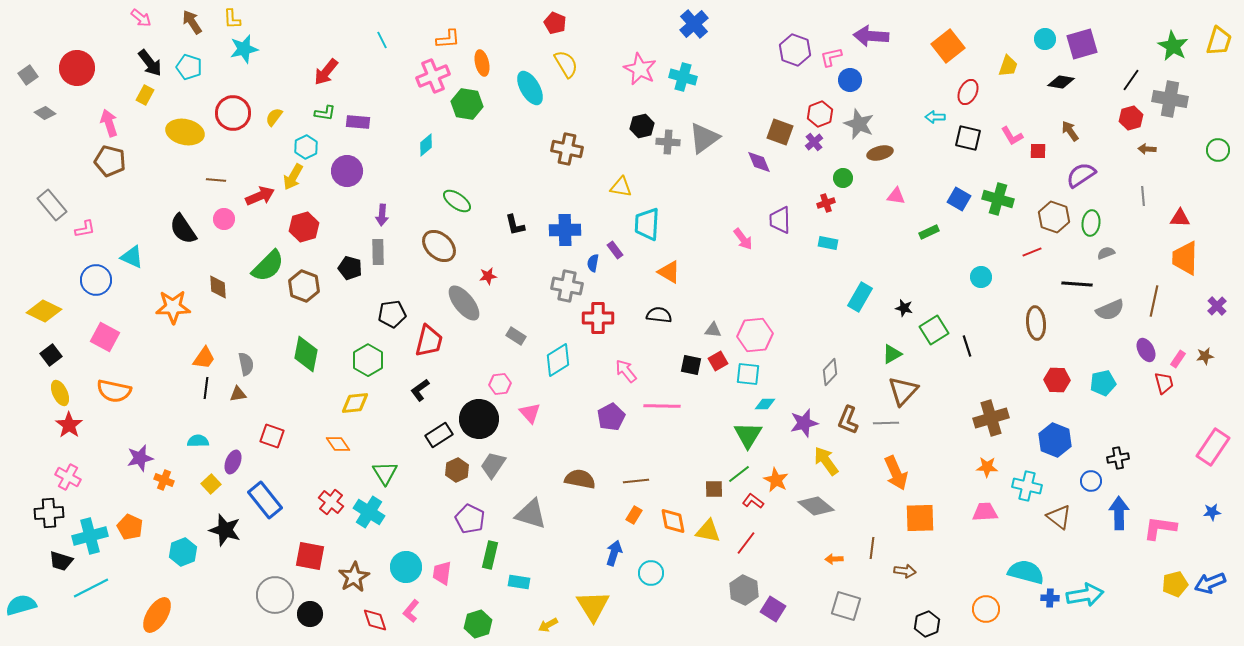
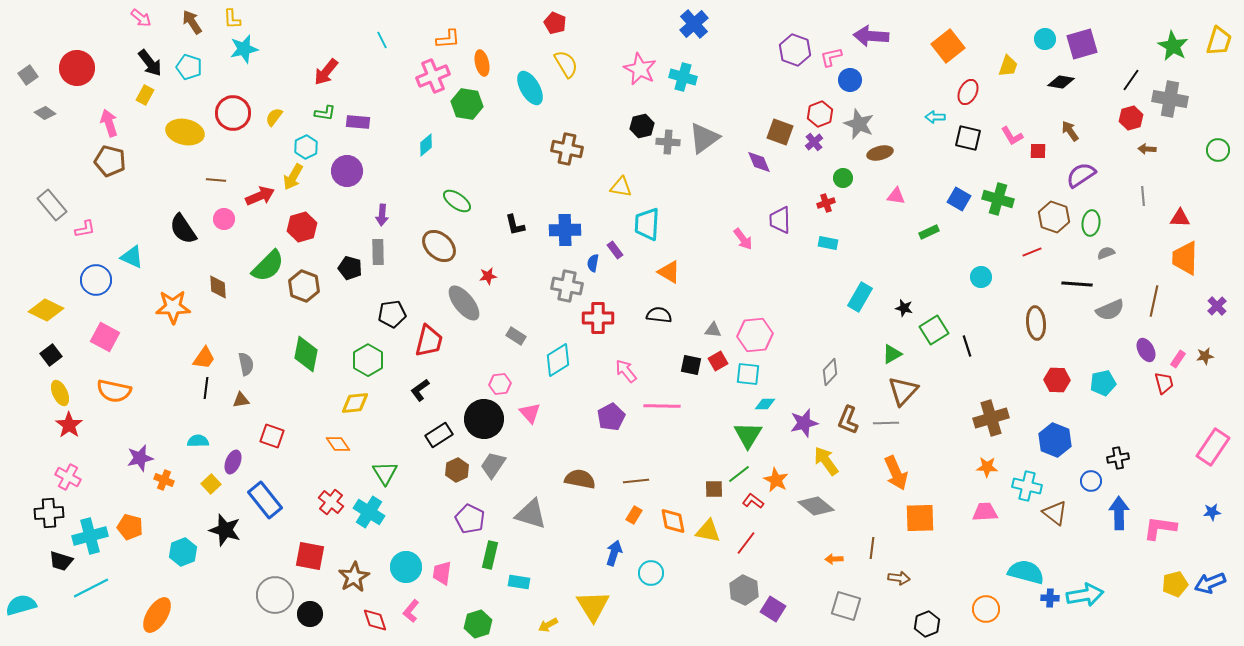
red hexagon at (304, 227): moved 2 px left
yellow diamond at (44, 311): moved 2 px right, 1 px up
brown triangle at (238, 394): moved 3 px right, 6 px down
black circle at (479, 419): moved 5 px right
brown triangle at (1059, 517): moved 4 px left, 4 px up
orange pentagon at (130, 527): rotated 10 degrees counterclockwise
brown arrow at (905, 571): moved 6 px left, 7 px down
